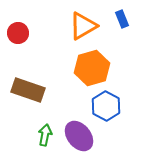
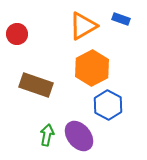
blue rectangle: moved 1 px left; rotated 48 degrees counterclockwise
red circle: moved 1 px left, 1 px down
orange hexagon: rotated 12 degrees counterclockwise
brown rectangle: moved 8 px right, 5 px up
blue hexagon: moved 2 px right, 1 px up
green arrow: moved 2 px right
